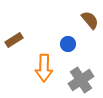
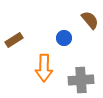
blue circle: moved 4 px left, 6 px up
gray cross: rotated 30 degrees clockwise
